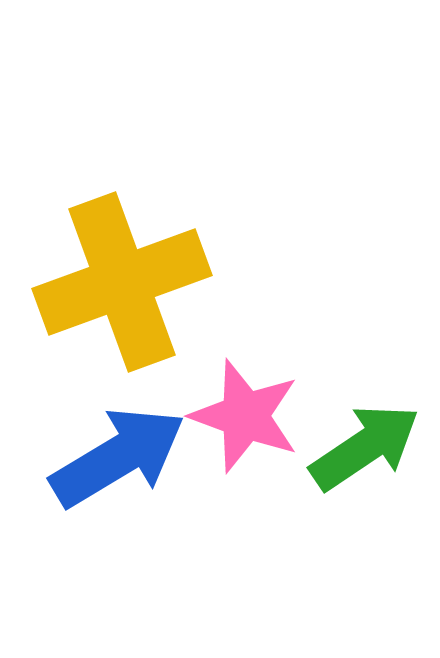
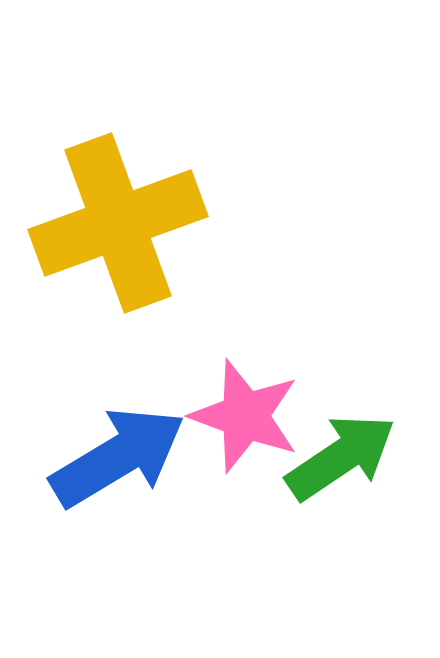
yellow cross: moved 4 px left, 59 px up
green arrow: moved 24 px left, 10 px down
